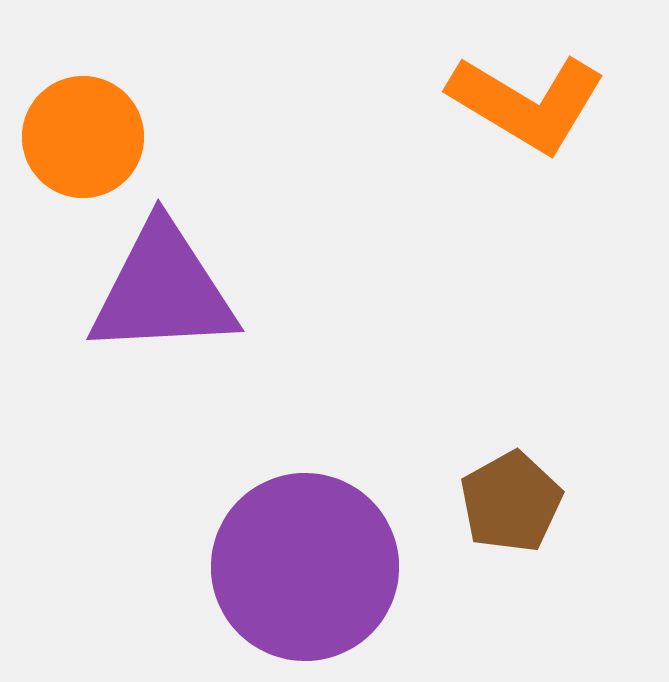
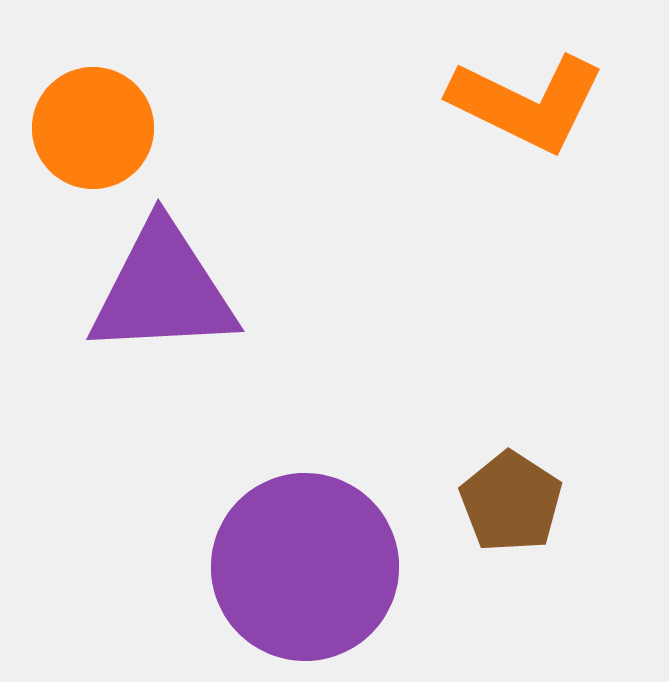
orange L-shape: rotated 5 degrees counterclockwise
orange circle: moved 10 px right, 9 px up
brown pentagon: rotated 10 degrees counterclockwise
